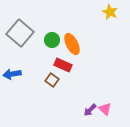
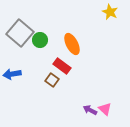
green circle: moved 12 px left
red rectangle: moved 1 px left, 1 px down; rotated 12 degrees clockwise
purple arrow: rotated 72 degrees clockwise
